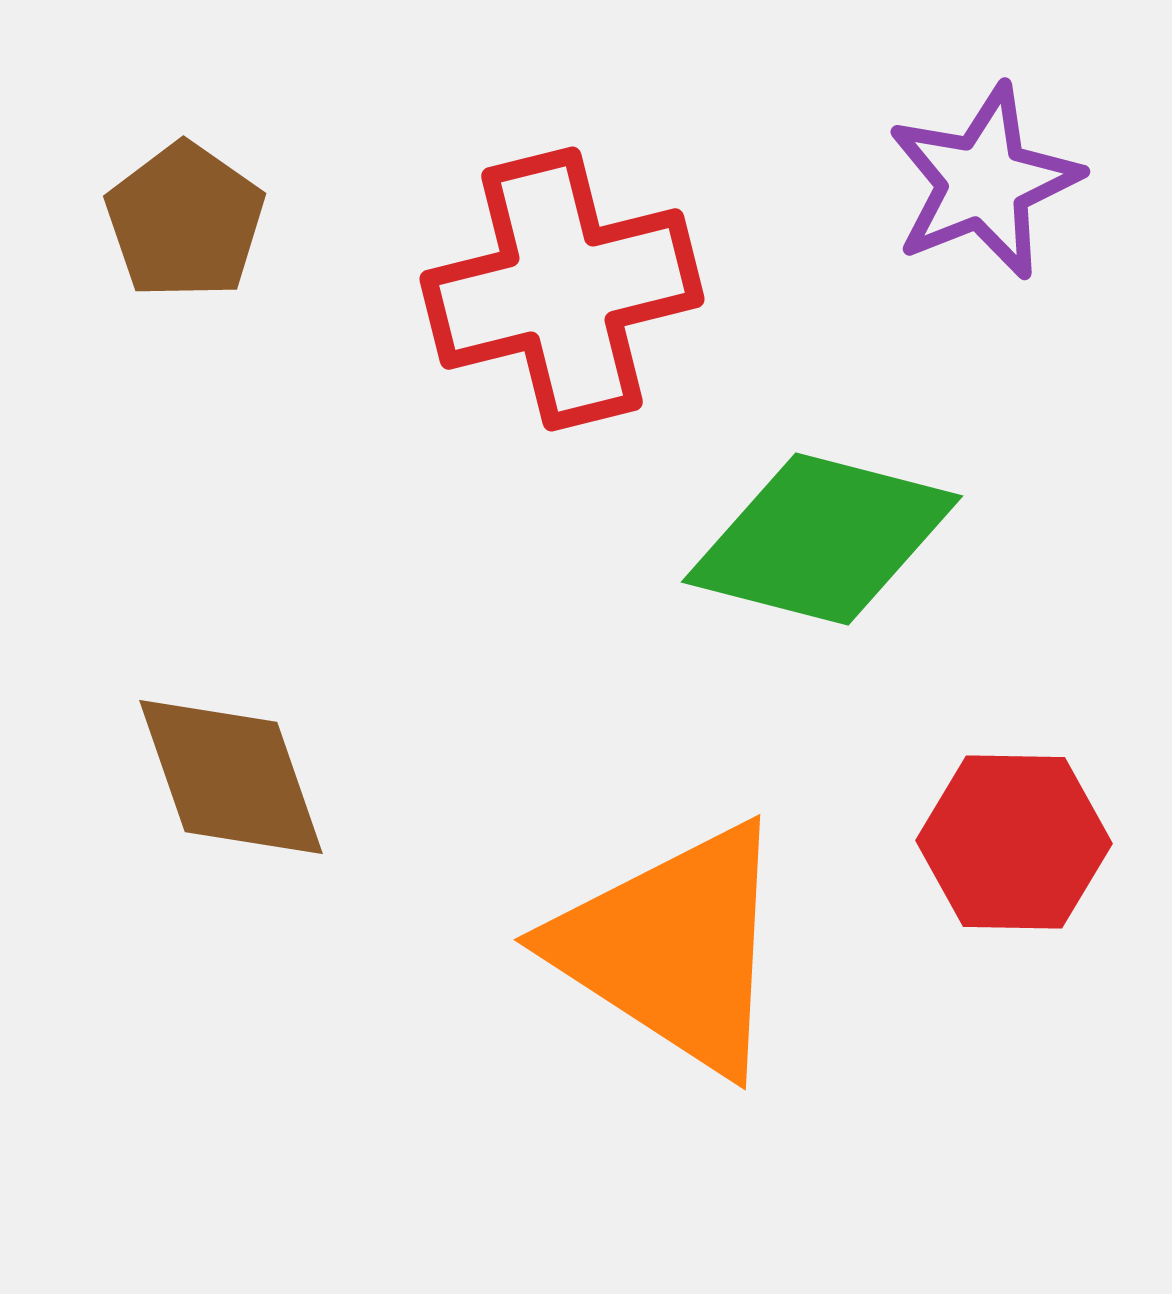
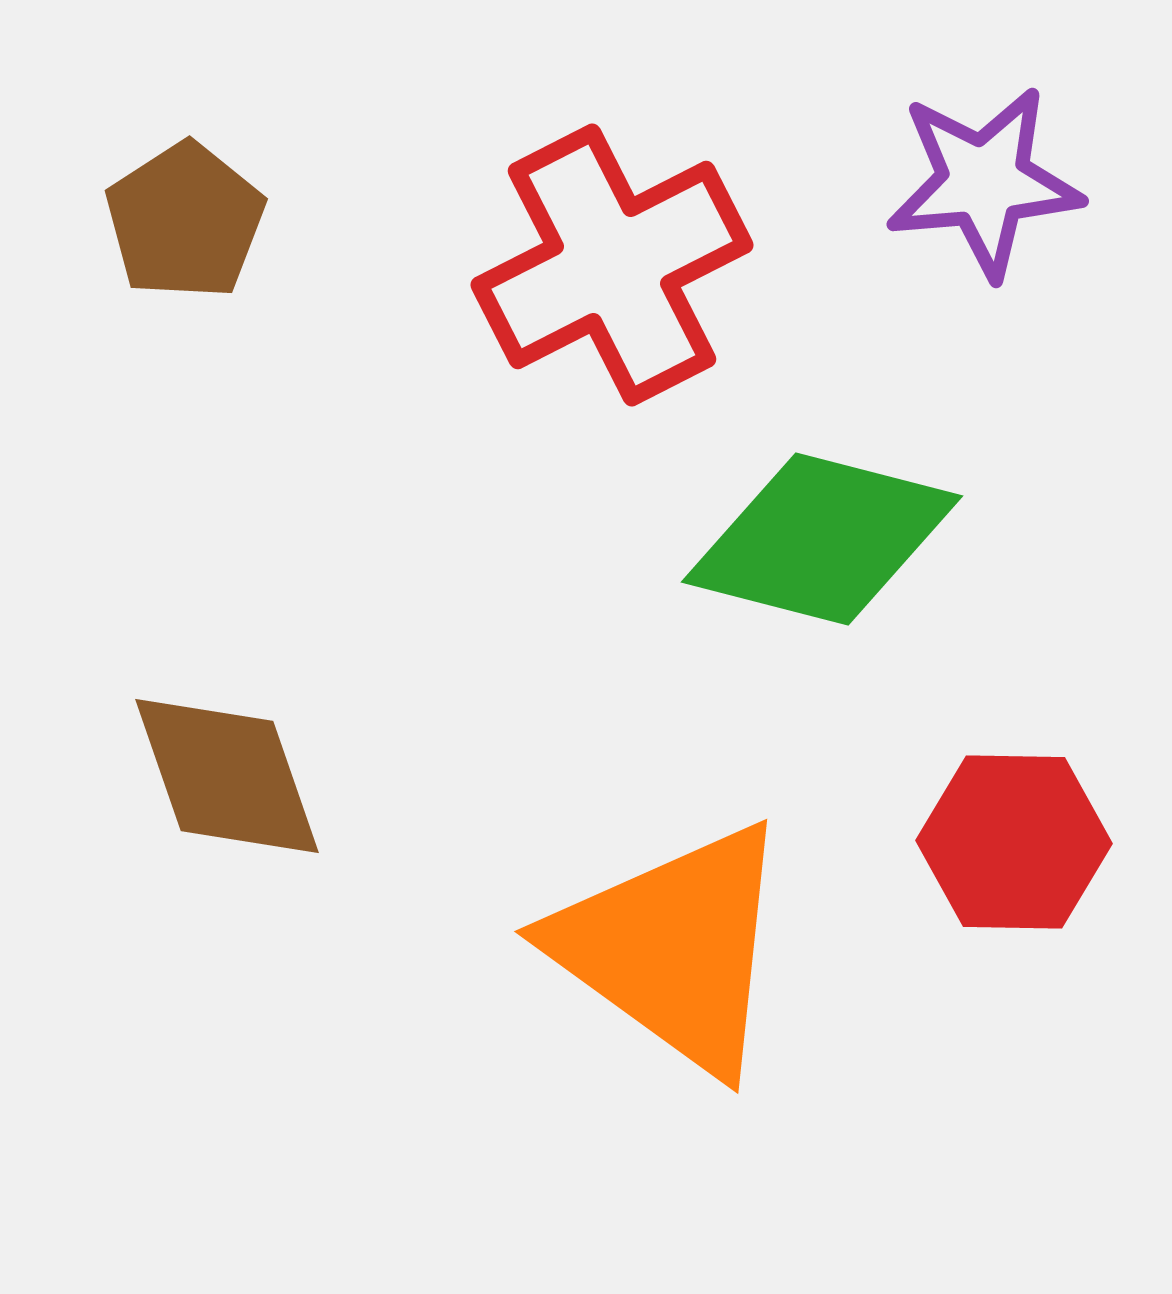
purple star: rotated 17 degrees clockwise
brown pentagon: rotated 4 degrees clockwise
red cross: moved 50 px right, 24 px up; rotated 13 degrees counterclockwise
brown diamond: moved 4 px left, 1 px up
orange triangle: rotated 3 degrees clockwise
